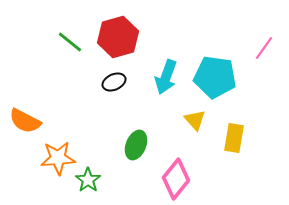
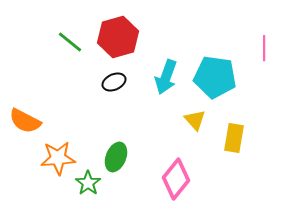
pink line: rotated 35 degrees counterclockwise
green ellipse: moved 20 px left, 12 px down
green star: moved 3 px down
